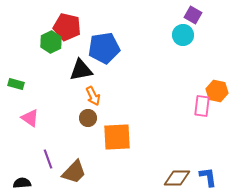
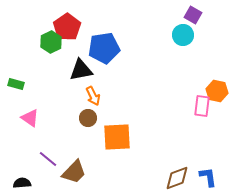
red pentagon: rotated 24 degrees clockwise
purple line: rotated 30 degrees counterclockwise
brown diamond: rotated 20 degrees counterclockwise
